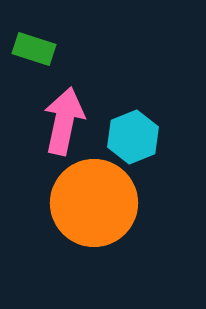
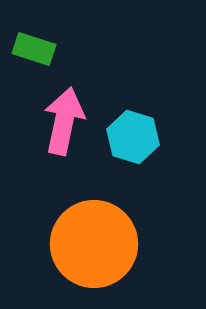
cyan hexagon: rotated 21 degrees counterclockwise
orange circle: moved 41 px down
